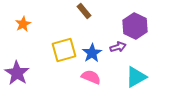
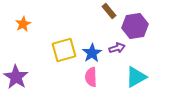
brown rectangle: moved 25 px right
purple hexagon: rotated 25 degrees clockwise
purple arrow: moved 1 px left, 1 px down
purple star: moved 1 px left, 4 px down
pink semicircle: rotated 114 degrees counterclockwise
